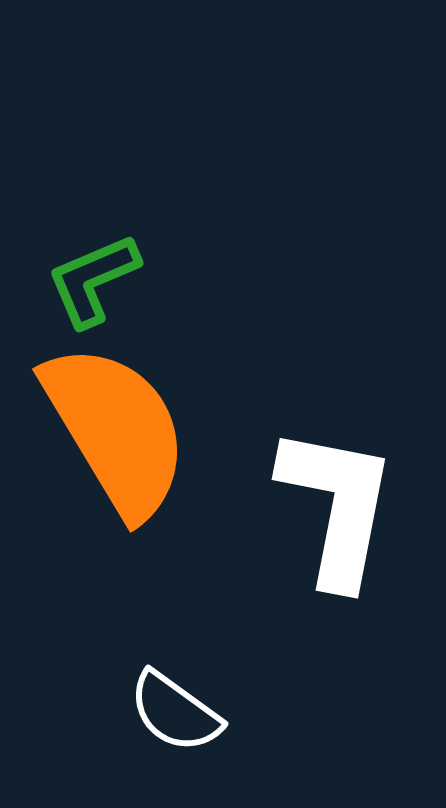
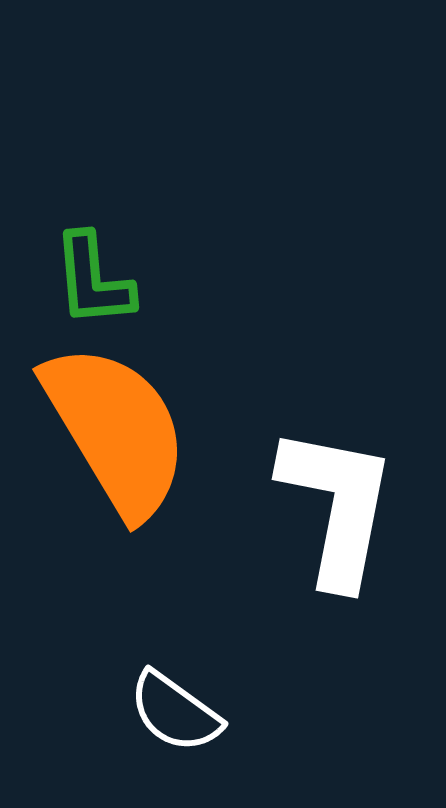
green L-shape: rotated 72 degrees counterclockwise
